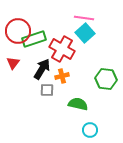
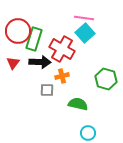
green rectangle: rotated 55 degrees counterclockwise
black arrow: moved 2 px left, 7 px up; rotated 60 degrees clockwise
green hexagon: rotated 10 degrees clockwise
cyan circle: moved 2 px left, 3 px down
